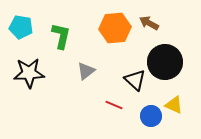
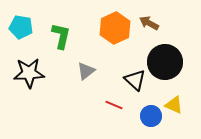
orange hexagon: rotated 20 degrees counterclockwise
